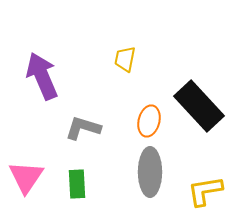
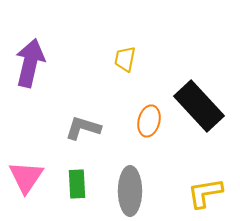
purple arrow: moved 12 px left, 13 px up; rotated 36 degrees clockwise
gray ellipse: moved 20 px left, 19 px down
yellow L-shape: moved 2 px down
